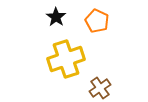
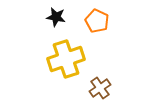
black star: rotated 24 degrees counterclockwise
